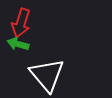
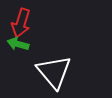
white triangle: moved 7 px right, 3 px up
